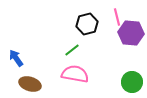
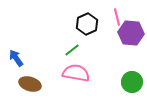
black hexagon: rotated 10 degrees counterclockwise
pink semicircle: moved 1 px right, 1 px up
